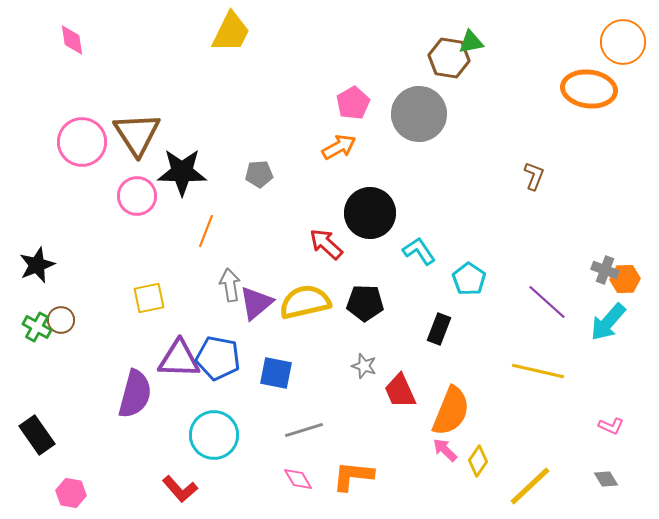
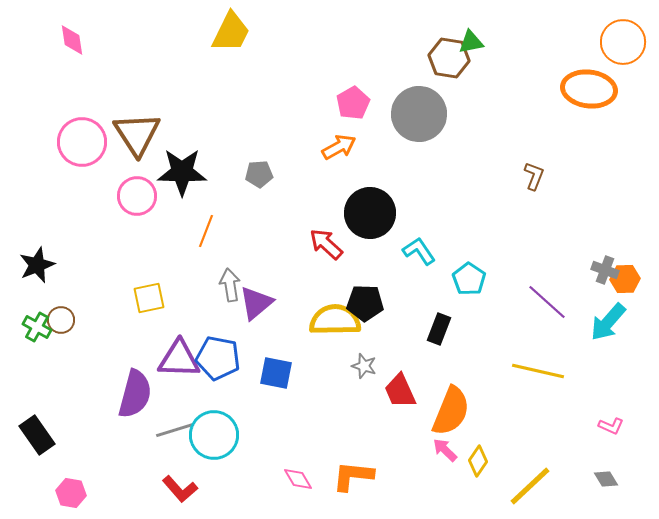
yellow semicircle at (305, 302): moved 30 px right, 18 px down; rotated 12 degrees clockwise
gray line at (304, 430): moved 129 px left
